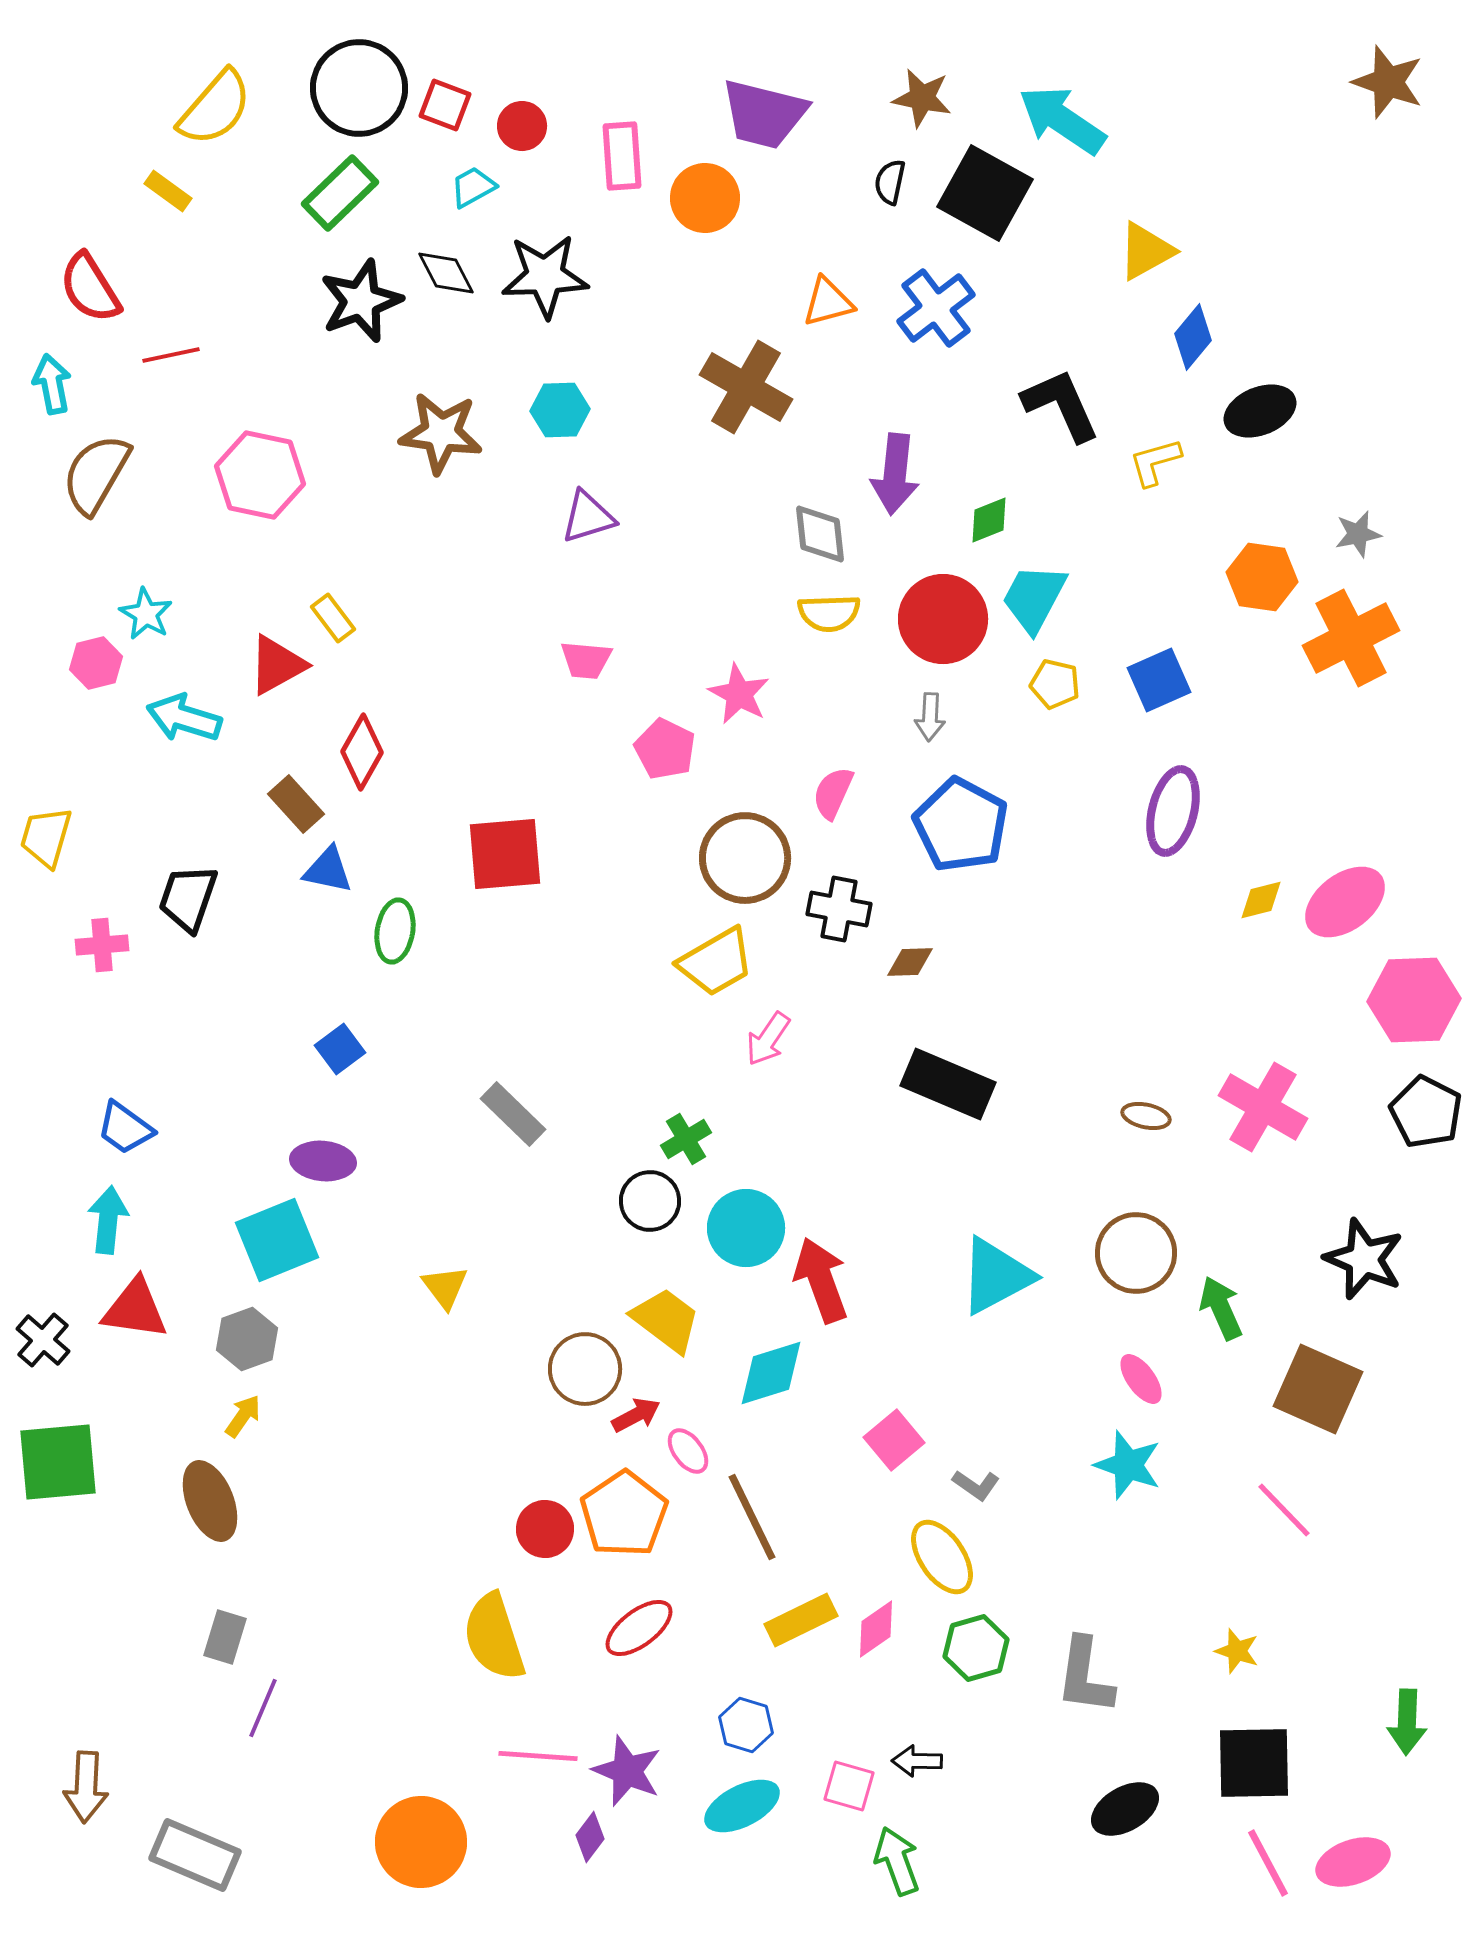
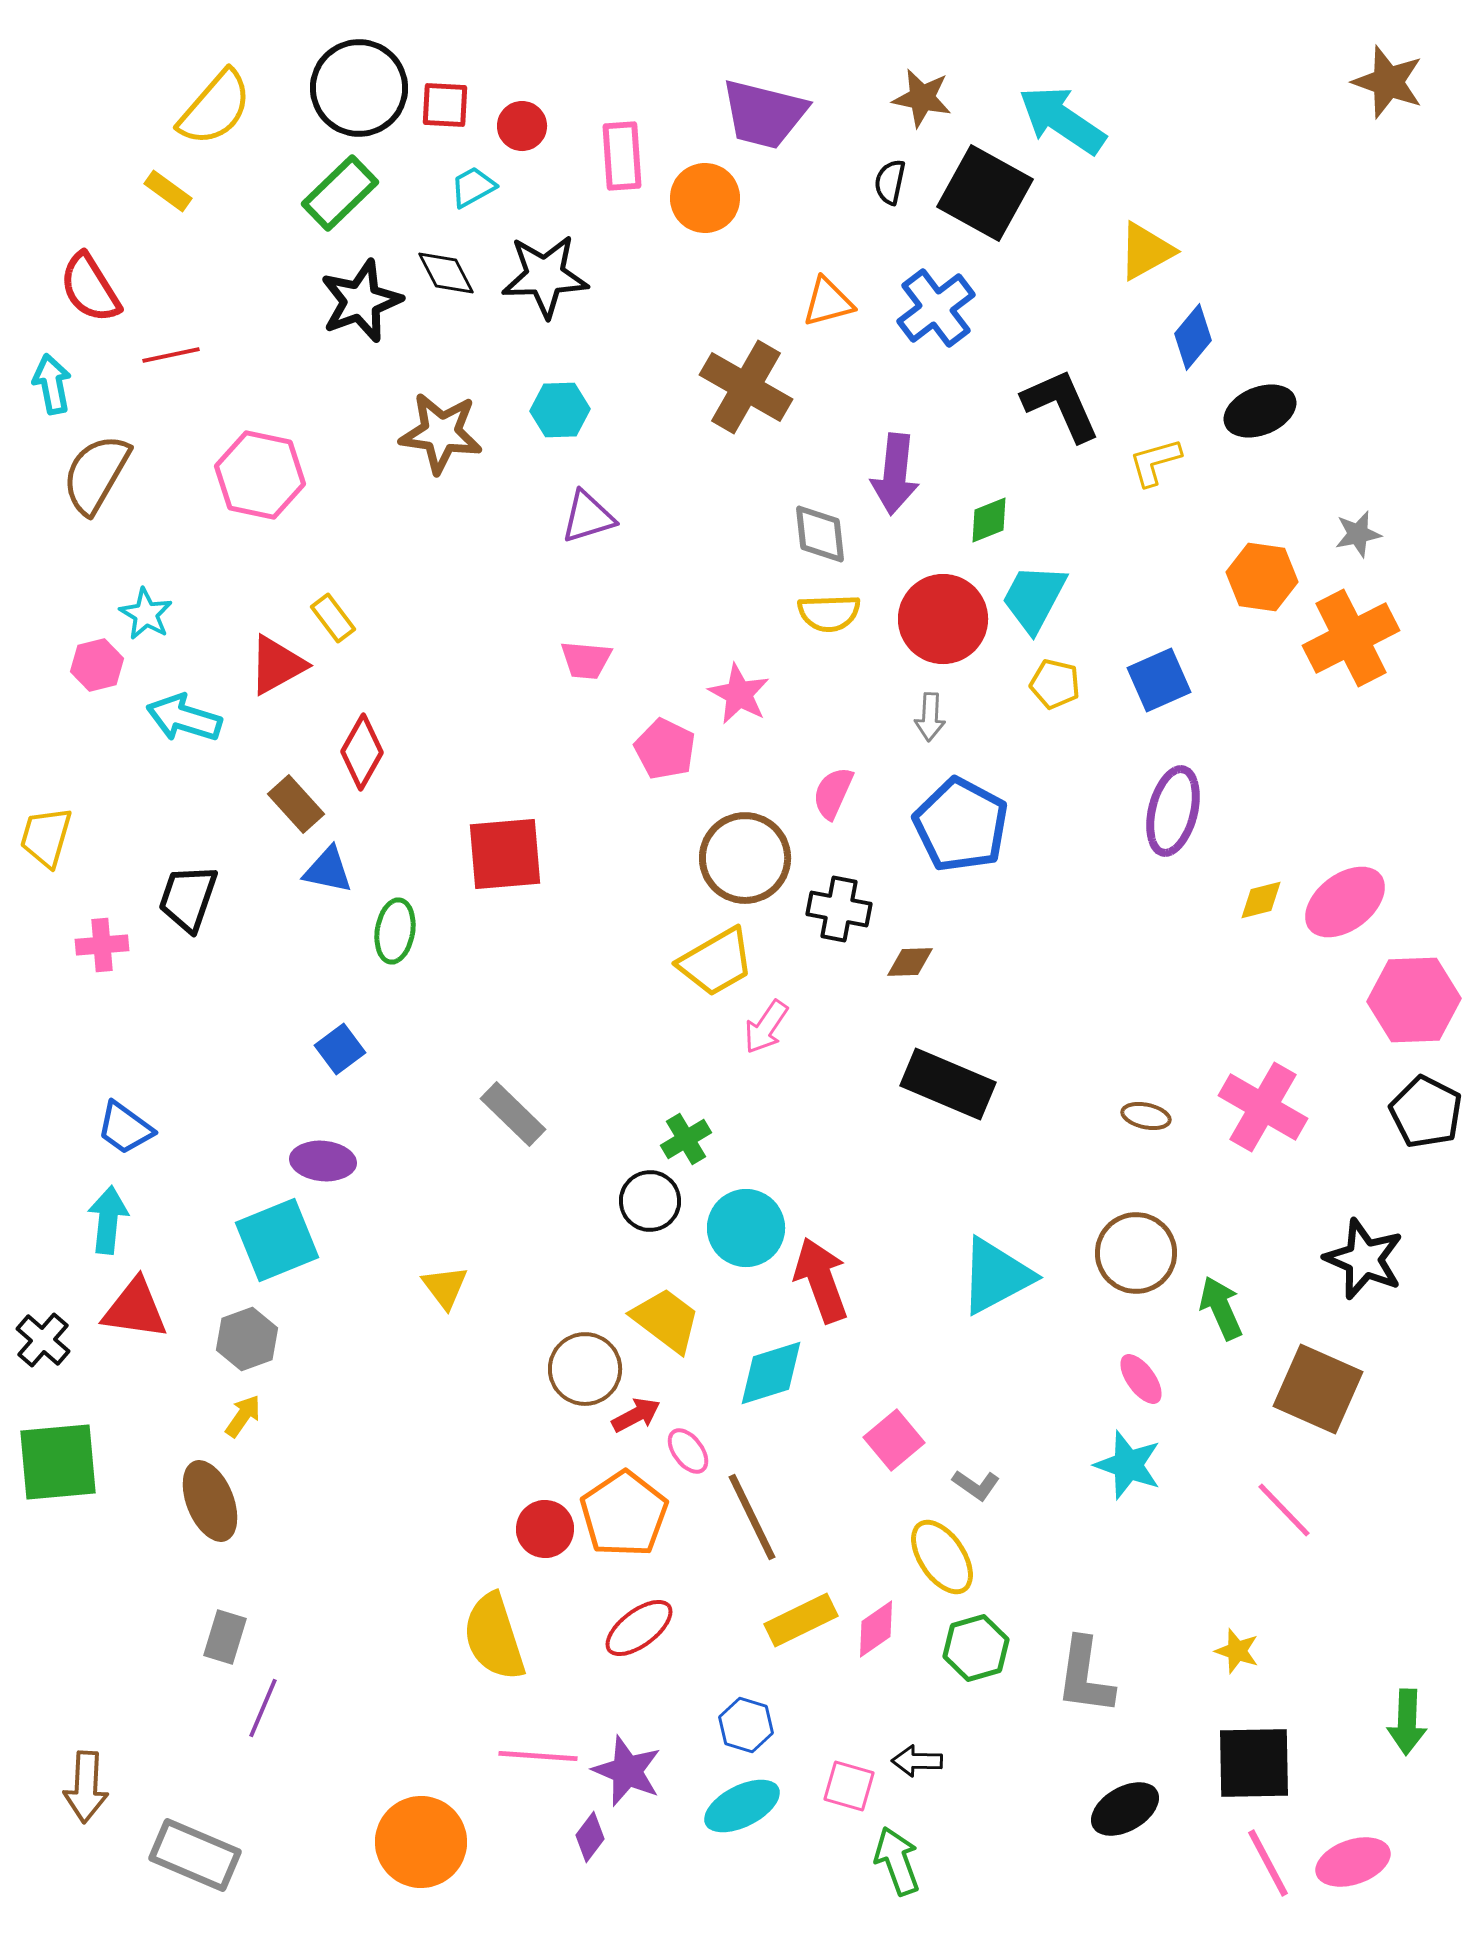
red square at (445, 105): rotated 18 degrees counterclockwise
pink hexagon at (96, 663): moved 1 px right, 2 px down
pink arrow at (768, 1039): moved 2 px left, 12 px up
